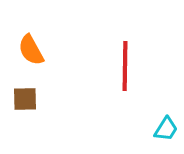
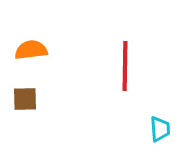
orange semicircle: rotated 112 degrees clockwise
cyan trapezoid: moved 6 px left; rotated 36 degrees counterclockwise
